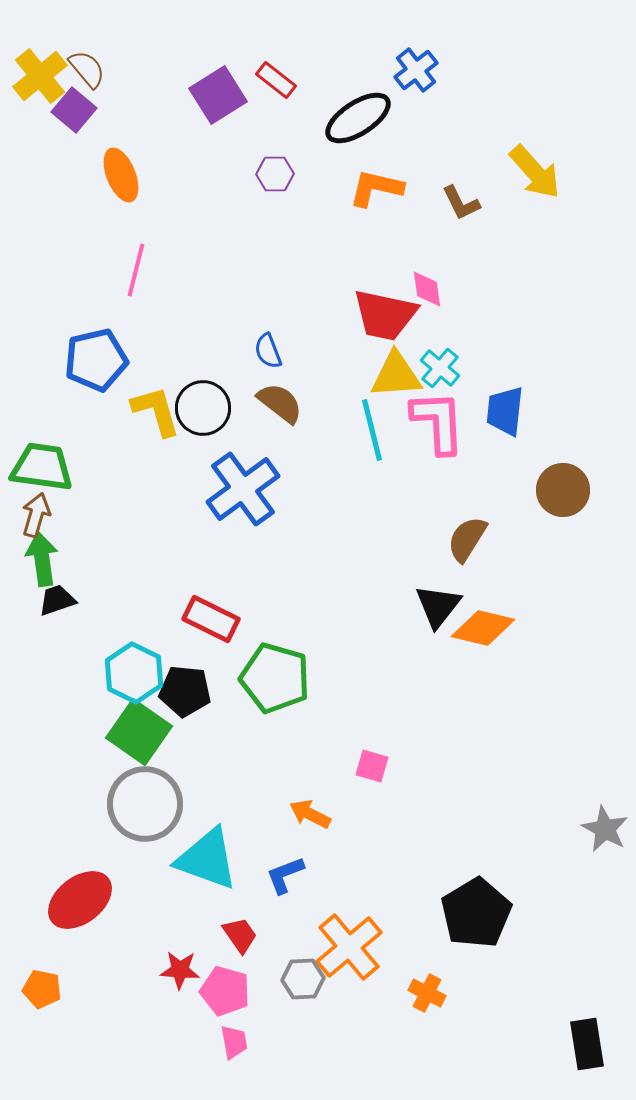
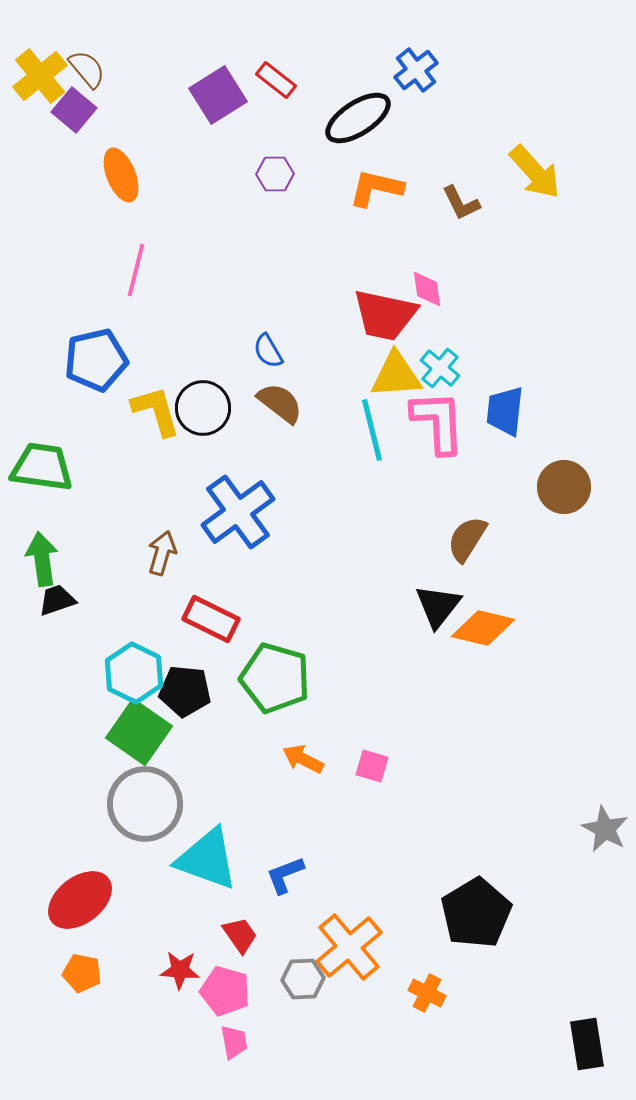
blue semicircle at (268, 351): rotated 9 degrees counterclockwise
blue cross at (243, 489): moved 5 px left, 23 px down
brown circle at (563, 490): moved 1 px right, 3 px up
brown arrow at (36, 515): moved 126 px right, 38 px down
orange arrow at (310, 814): moved 7 px left, 55 px up
orange pentagon at (42, 989): moved 40 px right, 16 px up
